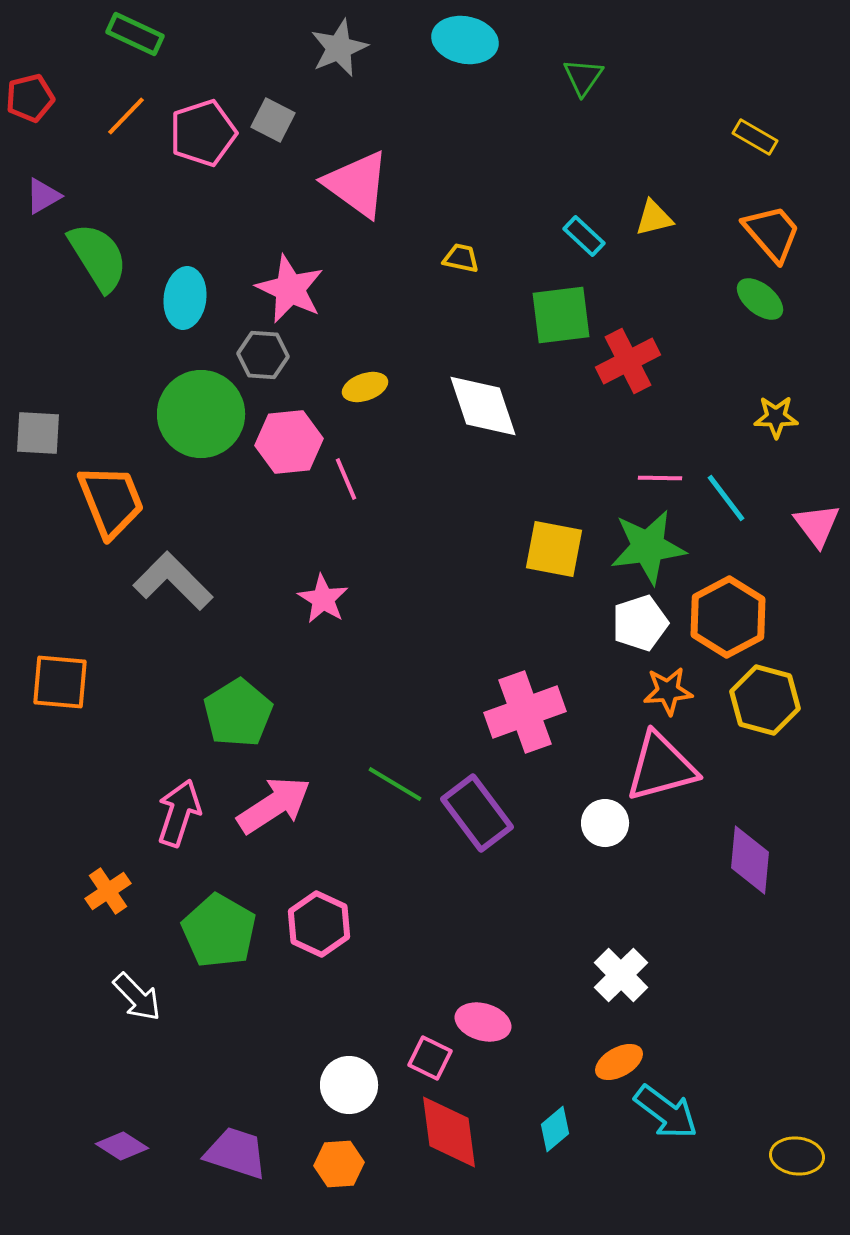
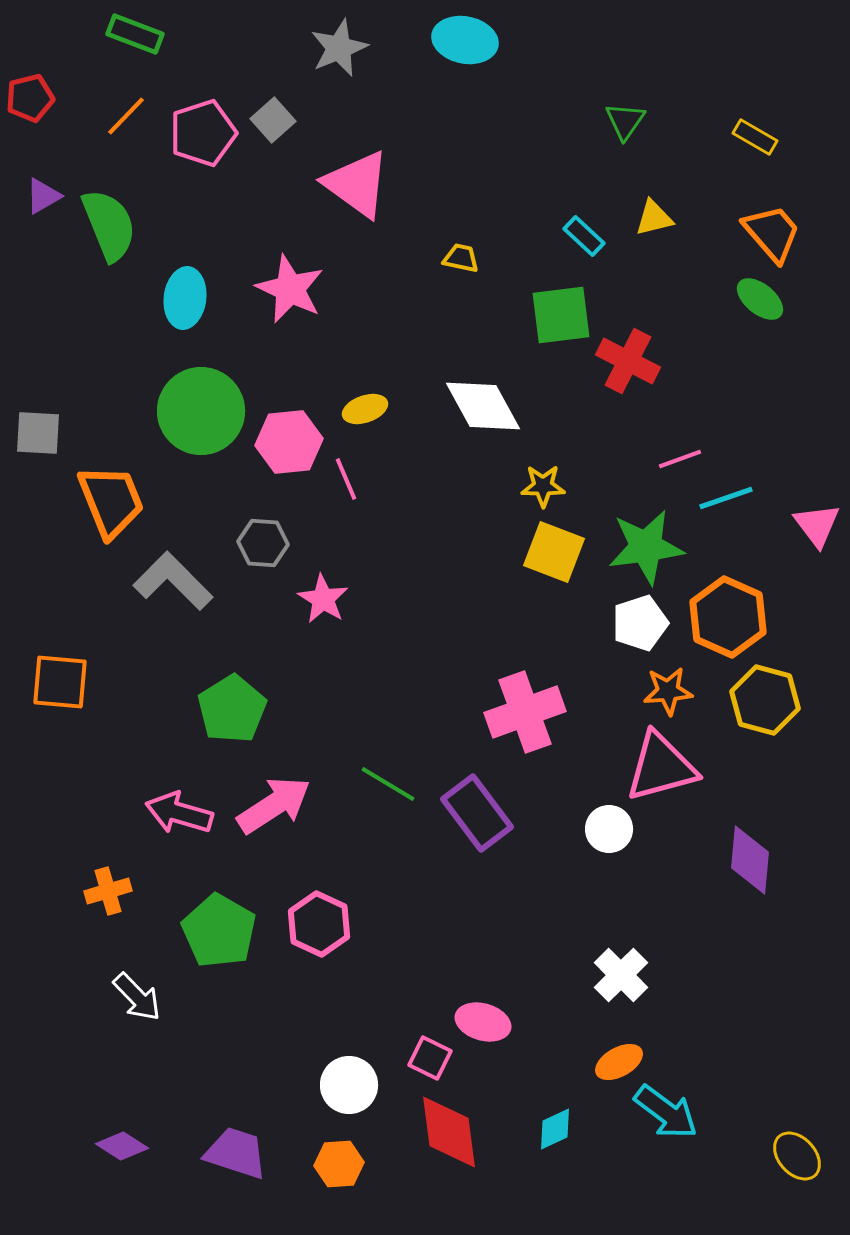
green rectangle at (135, 34): rotated 4 degrees counterclockwise
green triangle at (583, 77): moved 42 px right, 44 px down
gray square at (273, 120): rotated 21 degrees clockwise
green semicircle at (98, 257): moved 11 px right, 32 px up; rotated 10 degrees clockwise
gray hexagon at (263, 355): moved 188 px down
red cross at (628, 361): rotated 36 degrees counterclockwise
yellow ellipse at (365, 387): moved 22 px down
white diamond at (483, 406): rotated 10 degrees counterclockwise
green circle at (201, 414): moved 3 px up
yellow star at (776, 417): moved 233 px left, 69 px down
pink line at (660, 478): moved 20 px right, 19 px up; rotated 21 degrees counterclockwise
cyan line at (726, 498): rotated 72 degrees counterclockwise
green star at (648, 547): moved 2 px left
yellow square at (554, 549): moved 3 px down; rotated 10 degrees clockwise
orange hexagon at (728, 617): rotated 8 degrees counterclockwise
green pentagon at (238, 713): moved 6 px left, 4 px up
green line at (395, 784): moved 7 px left
pink arrow at (179, 813): rotated 92 degrees counterclockwise
white circle at (605, 823): moved 4 px right, 6 px down
orange cross at (108, 891): rotated 18 degrees clockwise
cyan diamond at (555, 1129): rotated 15 degrees clockwise
yellow ellipse at (797, 1156): rotated 42 degrees clockwise
